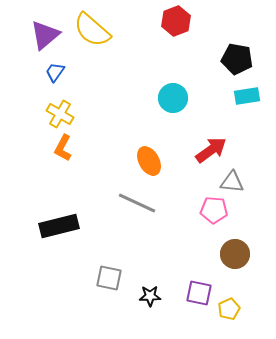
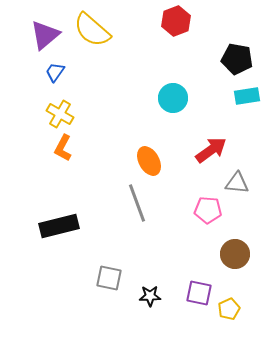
gray triangle: moved 5 px right, 1 px down
gray line: rotated 45 degrees clockwise
pink pentagon: moved 6 px left
